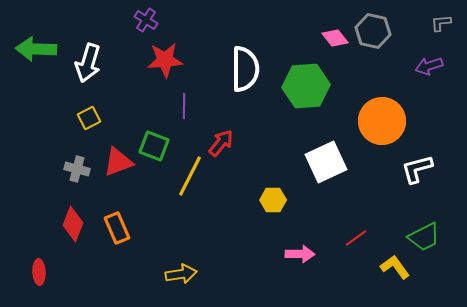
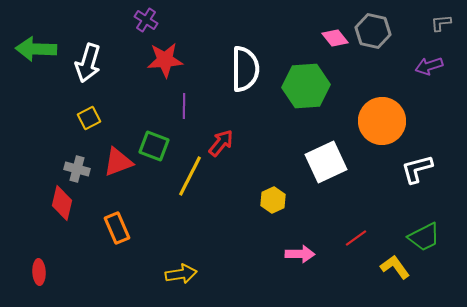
yellow hexagon: rotated 25 degrees counterclockwise
red diamond: moved 11 px left, 21 px up; rotated 8 degrees counterclockwise
